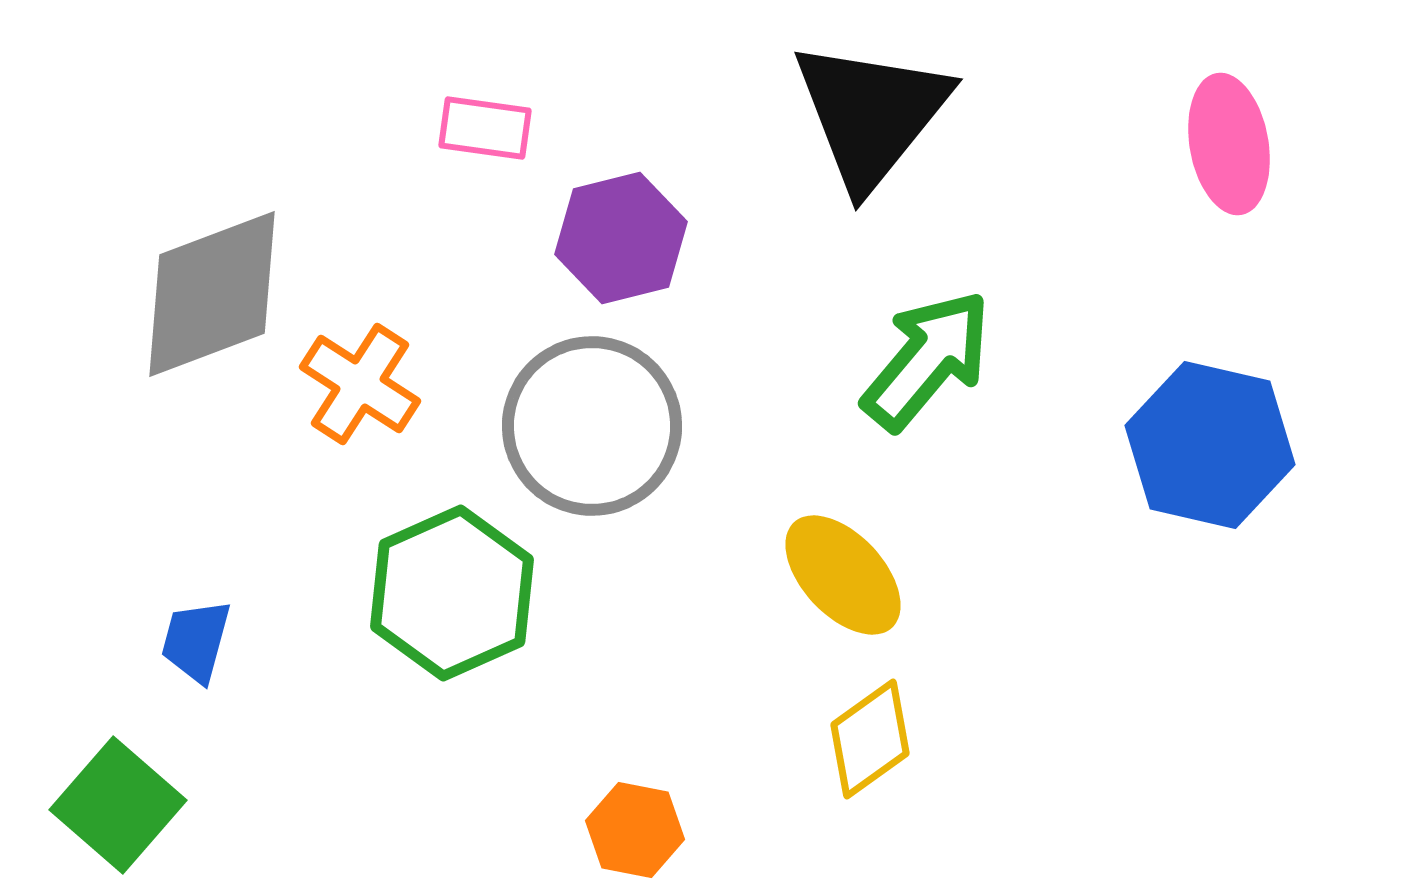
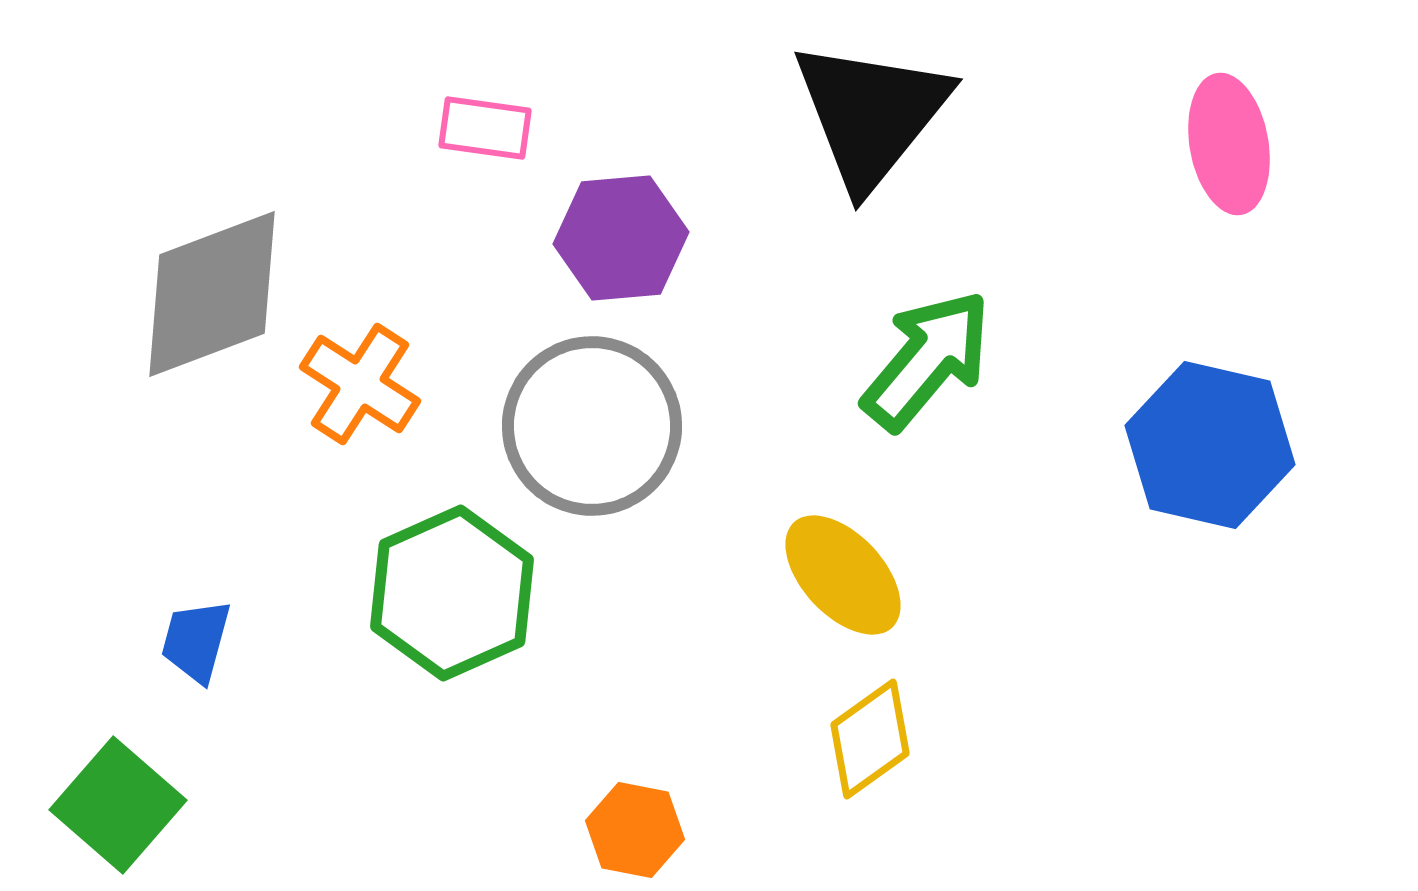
purple hexagon: rotated 9 degrees clockwise
